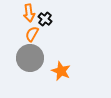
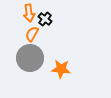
orange star: moved 2 px up; rotated 18 degrees counterclockwise
